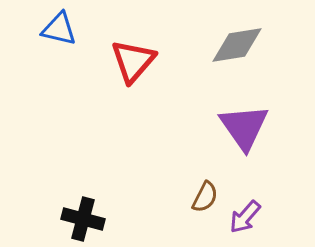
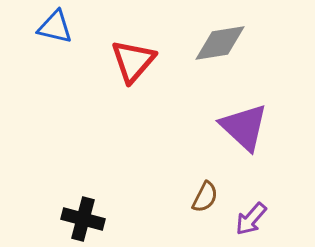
blue triangle: moved 4 px left, 2 px up
gray diamond: moved 17 px left, 2 px up
purple triangle: rotated 12 degrees counterclockwise
purple arrow: moved 6 px right, 2 px down
